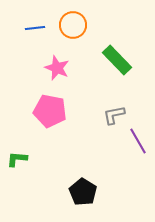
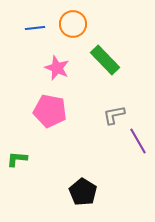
orange circle: moved 1 px up
green rectangle: moved 12 px left
